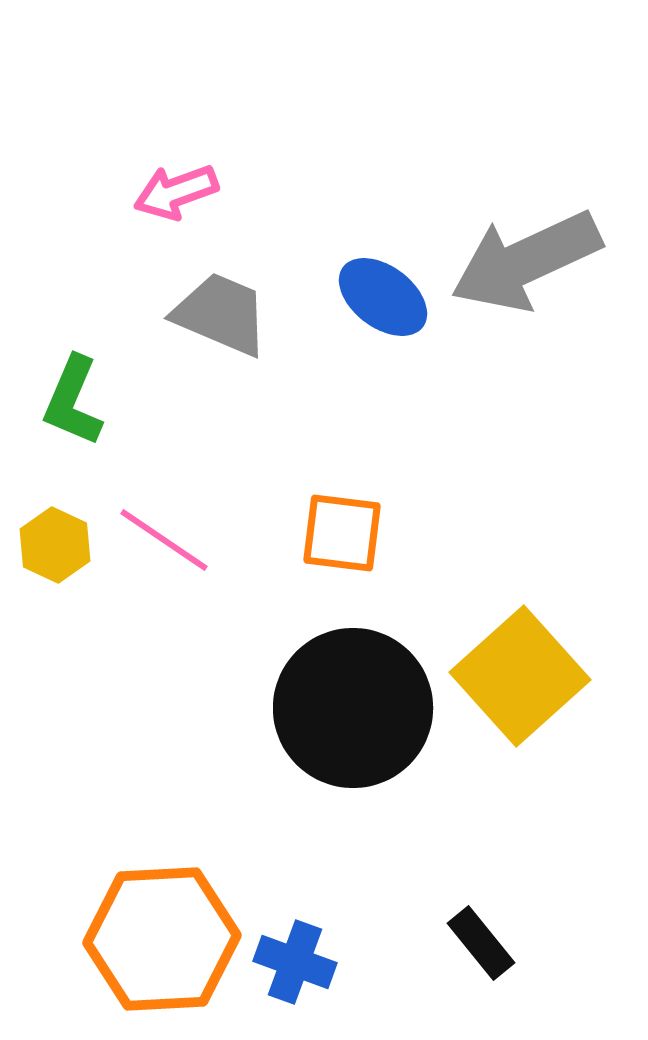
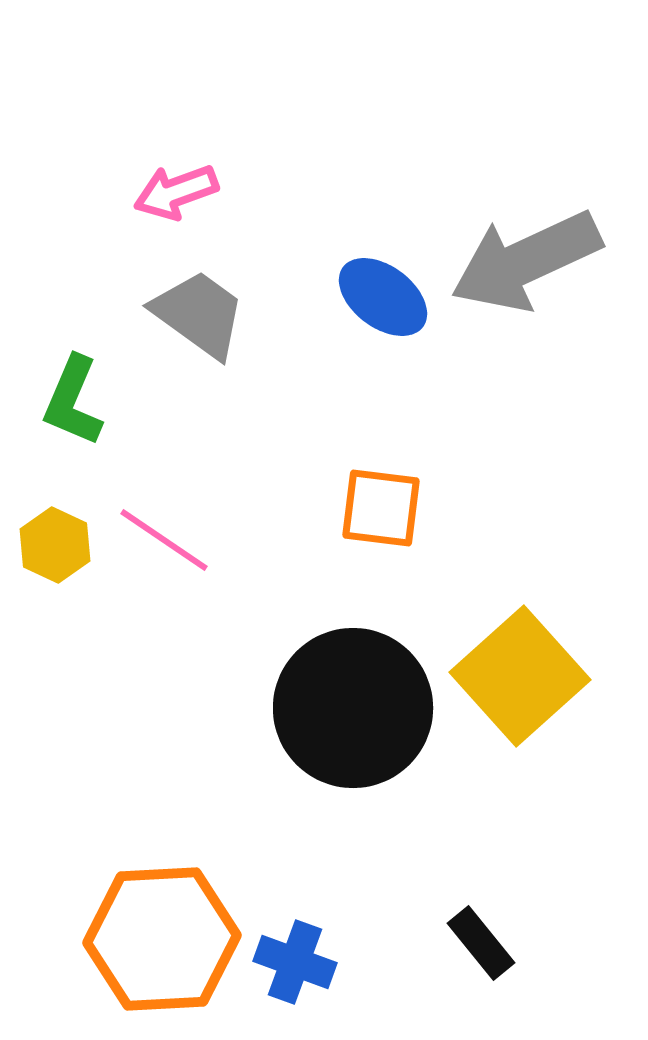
gray trapezoid: moved 22 px left; rotated 13 degrees clockwise
orange square: moved 39 px right, 25 px up
